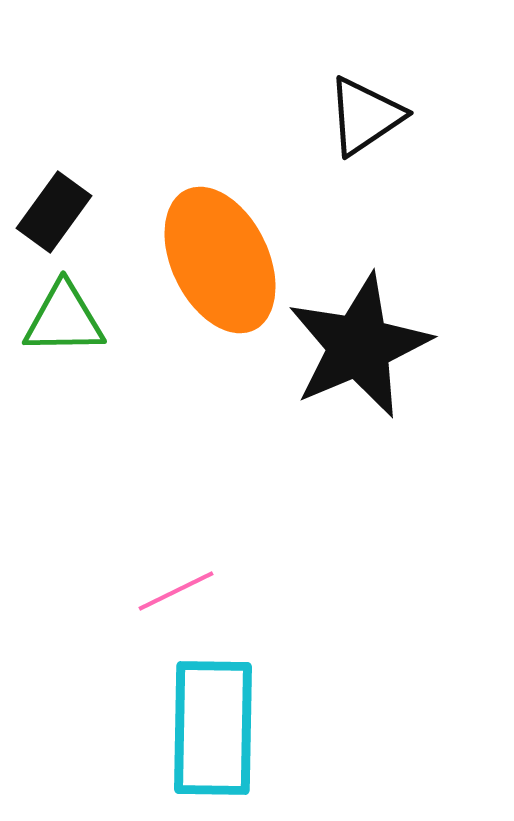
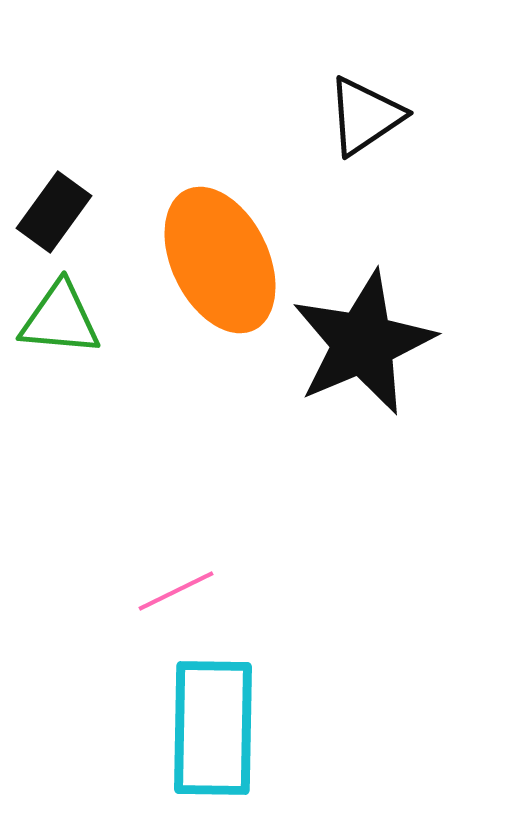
green triangle: moved 4 px left; rotated 6 degrees clockwise
black star: moved 4 px right, 3 px up
